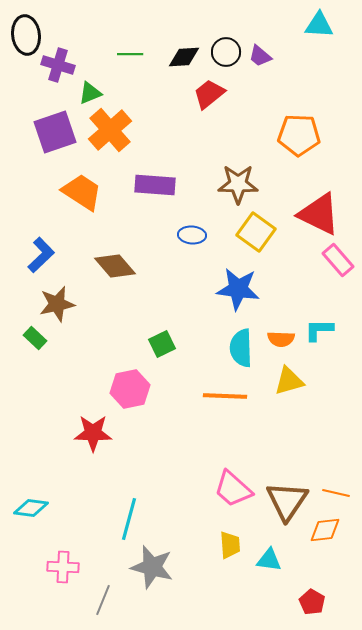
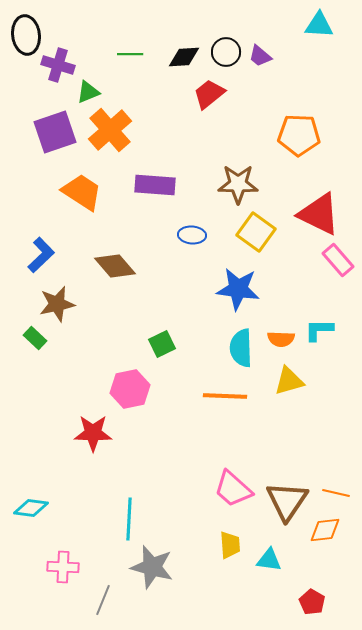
green triangle at (90, 93): moved 2 px left, 1 px up
cyan line at (129, 519): rotated 12 degrees counterclockwise
